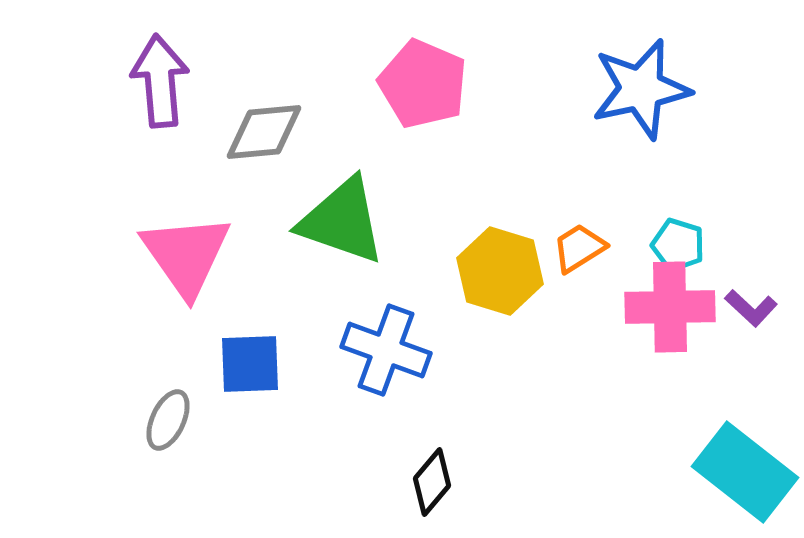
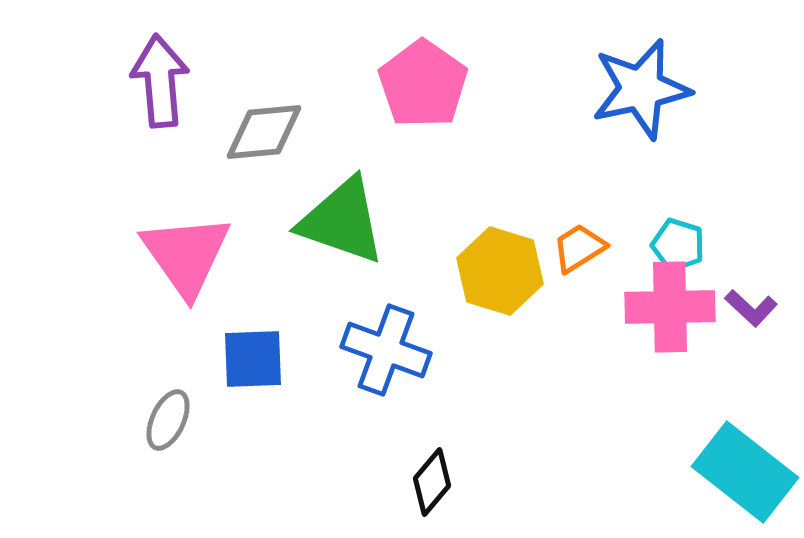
pink pentagon: rotated 12 degrees clockwise
blue square: moved 3 px right, 5 px up
